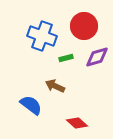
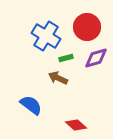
red circle: moved 3 px right, 1 px down
blue cross: moved 4 px right; rotated 12 degrees clockwise
purple diamond: moved 1 px left, 1 px down
brown arrow: moved 3 px right, 8 px up
red diamond: moved 1 px left, 2 px down
